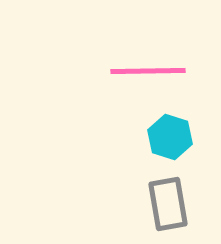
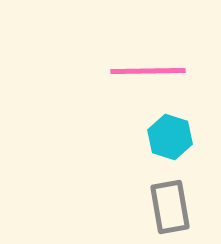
gray rectangle: moved 2 px right, 3 px down
